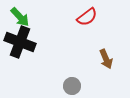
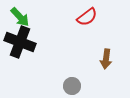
brown arrow: rotated 30 degrees clockwise
